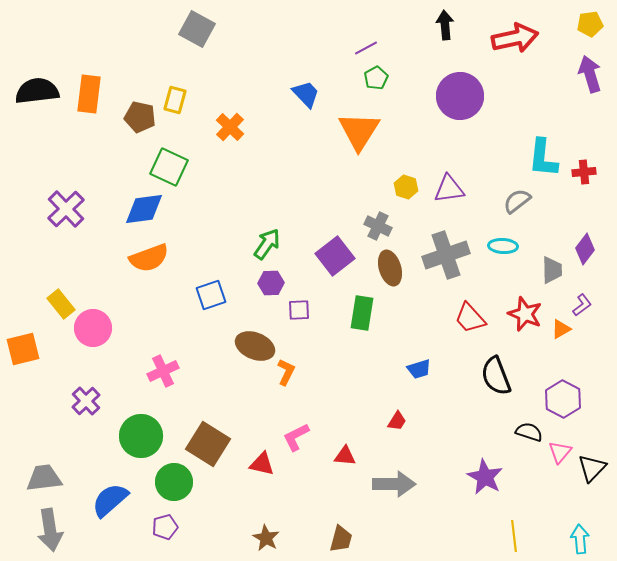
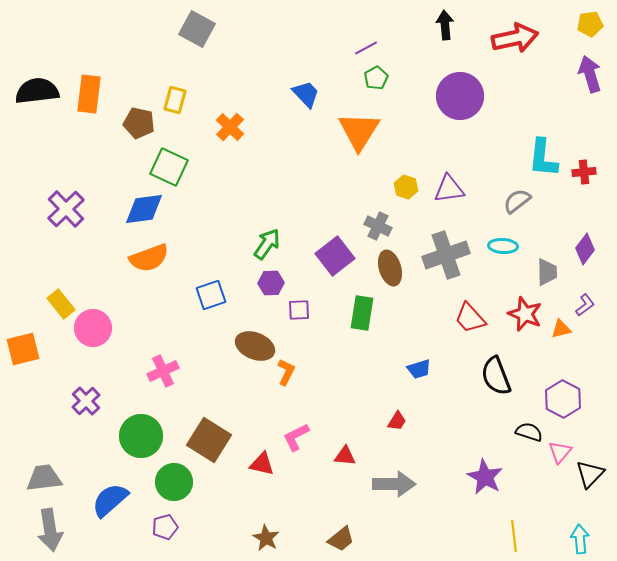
brown pentagon at (140, 117): moved 1 px left, 6 px down
gray trapezoid at (552, 270): moved 5 px left, 2 px down
purple L-shape at (582, 305): moved 3 px right
orange triangle at (561, 329): rotated 15 degrees clockwise
brown square at (208, 444): moved 1 px right, 4 px up
black triangle at (592, 468): moved 2 px left, 6 px down
brown trapezoid at (341, 539): rotated 36 degrees clockwise
